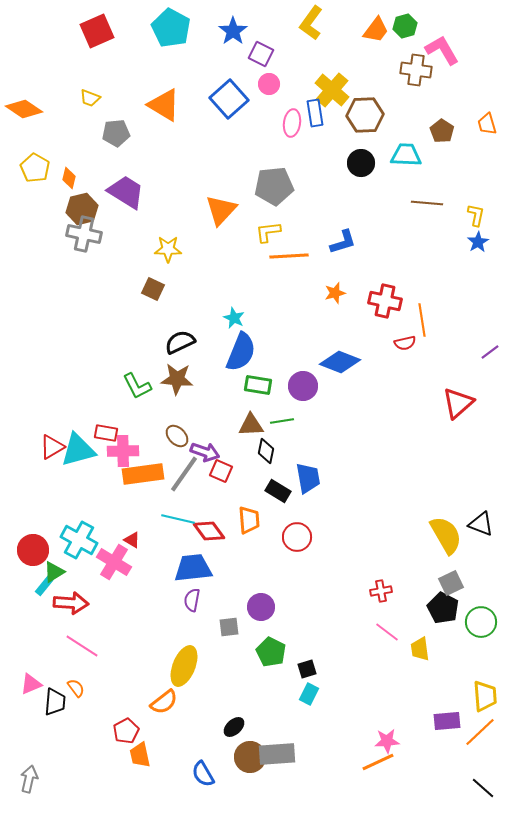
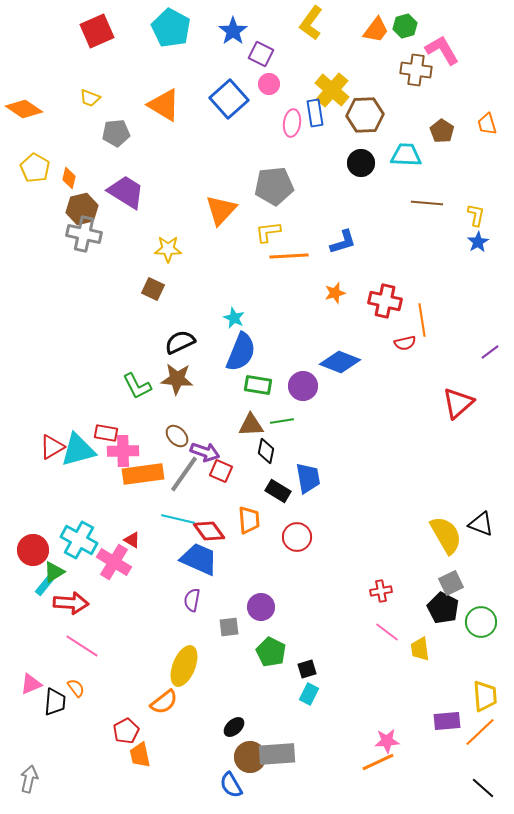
blue trapezoid at (193, 568): moved 6 px right, 9 px up; rotated 30 degrees clockwise
blue semicircle at (203, 774): moved 28 px right, 11 px down
